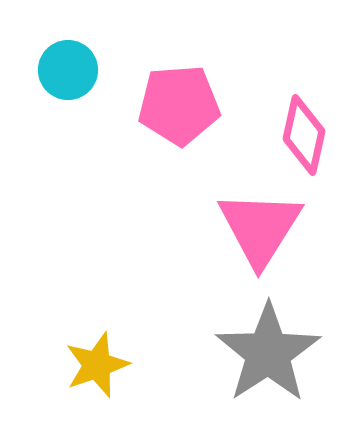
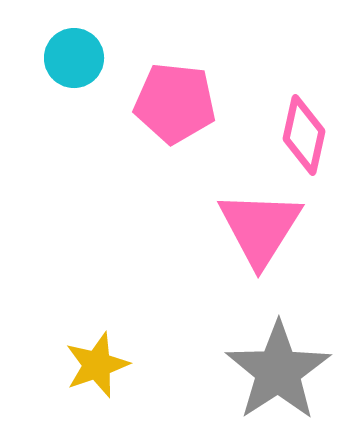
cyan circle: moved 6 px right, 12 px up
pink pentagon: moved 4 px left, 2 px up; rotated 10 degrees clockwise
gray star: moved 10 px right, 18 px down
